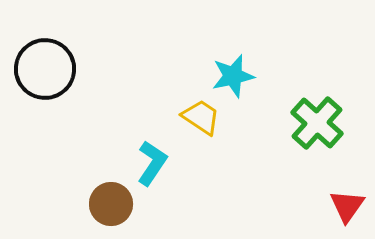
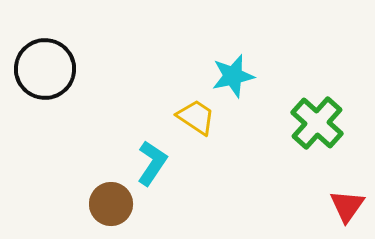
yellow trapezoid: moved 5 px left
